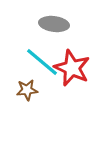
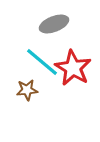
gray ellipse: rotated 28 degrees counterclockwise
red star: moved 1 px right; rotated 6 degrees clockwise
